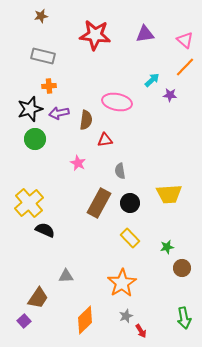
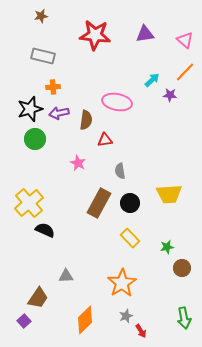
orange line: moved 5 px down
orange cross: moved 4 px right, 1 px down
